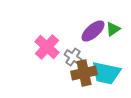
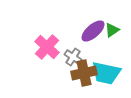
green triangle: moved 1 px left, 1 px down
